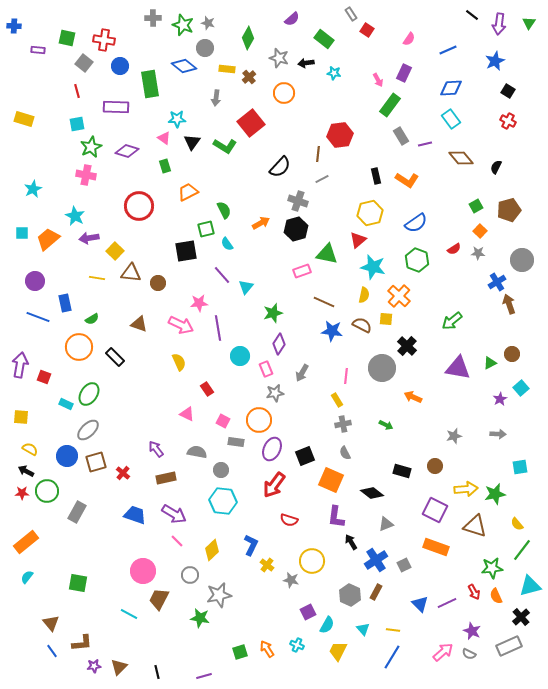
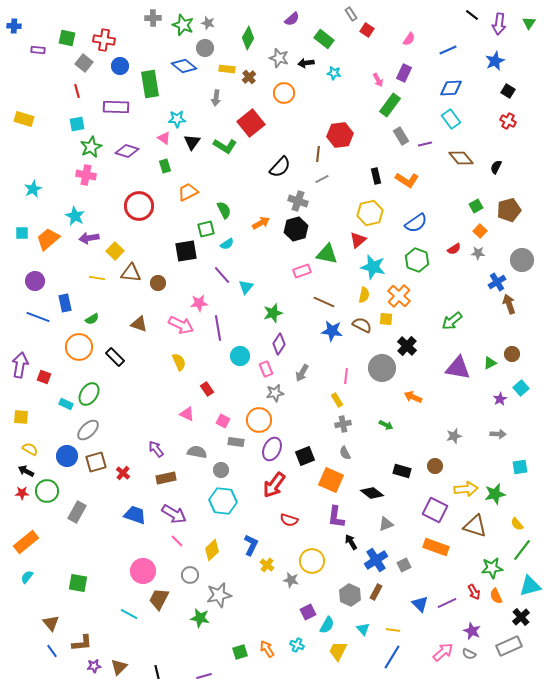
cyan semicircle at (227, 244): rotated 88 degrees counterclockwise
